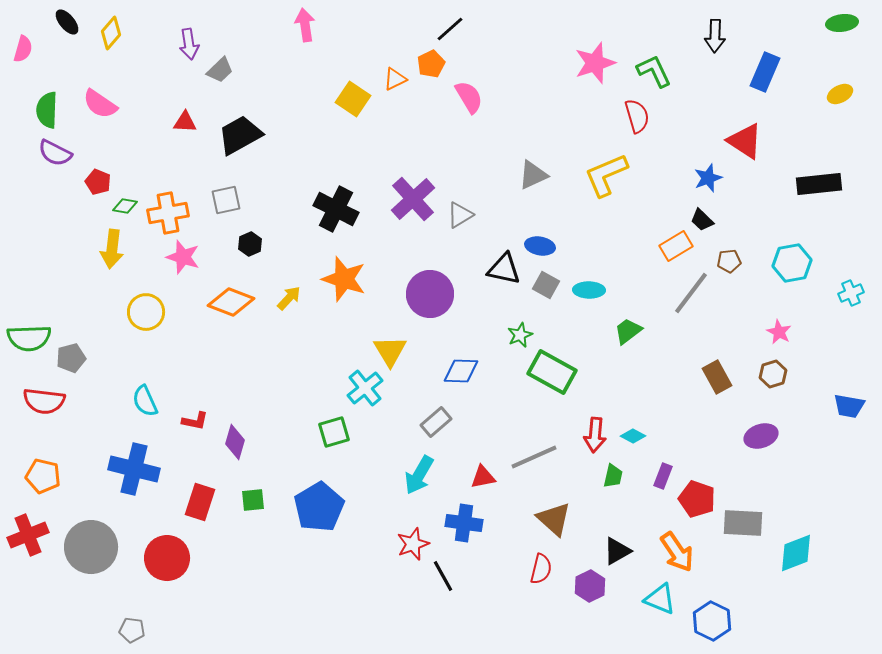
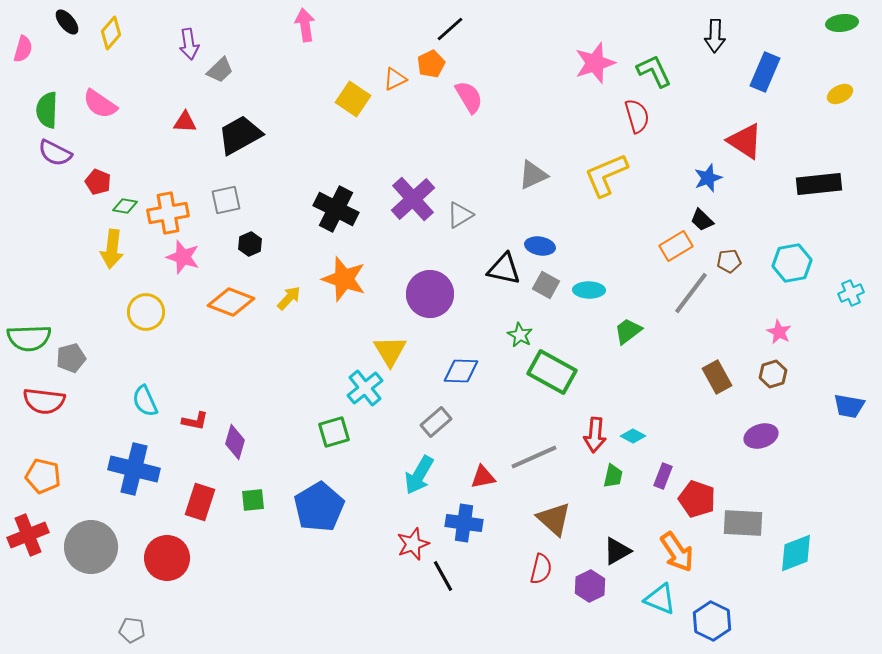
green star at (520, 335): rotated 20 degrees counterclockwise
